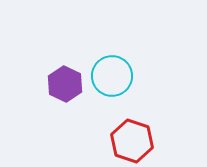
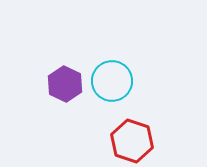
cyan circle: moved 5 px down
